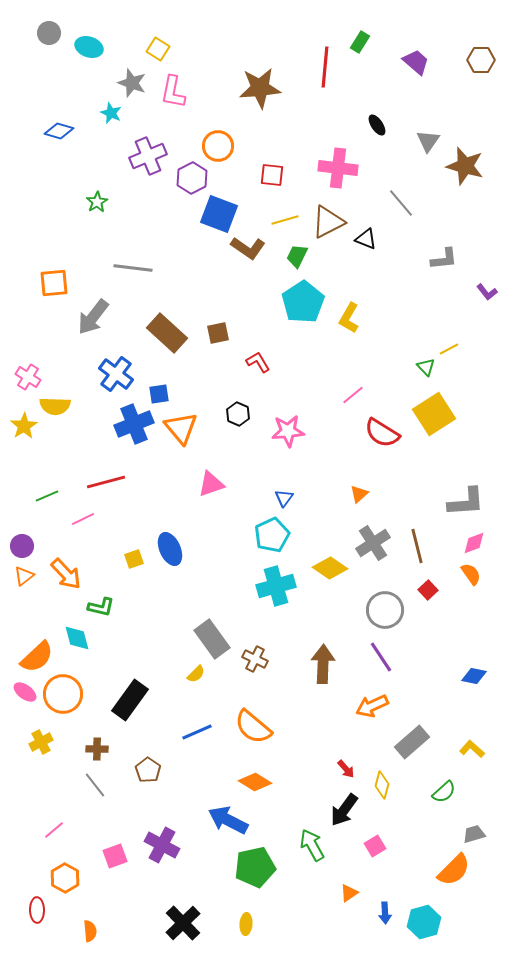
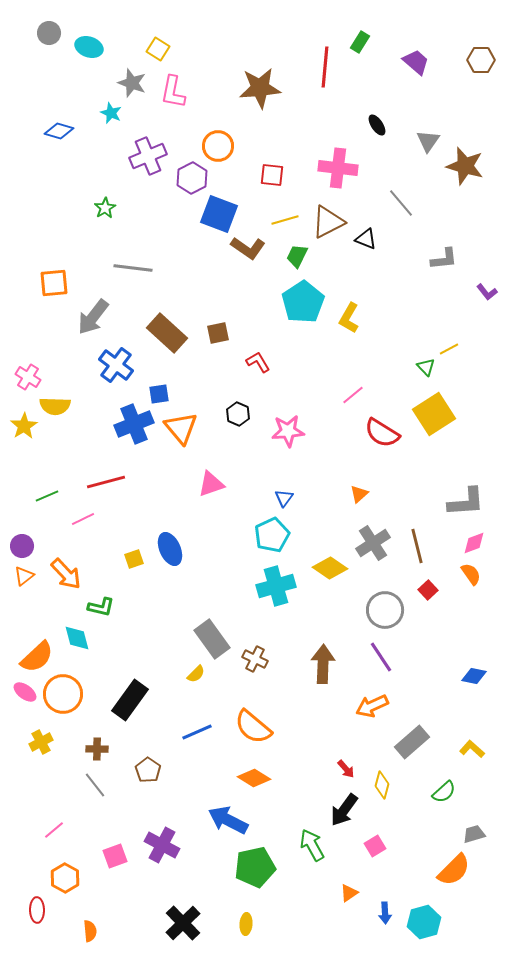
green star at (97, 202): moved 8 px right, 6 px down
blue cross at (116, 374): moved 9 px up
orange diamond at (255, 782): moved 1 px left, 4 px up
